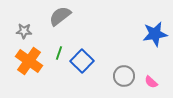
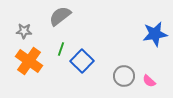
green line: moved 2 px right, 4 px up
pink semicircle: moved 2 px left, 1 px up
